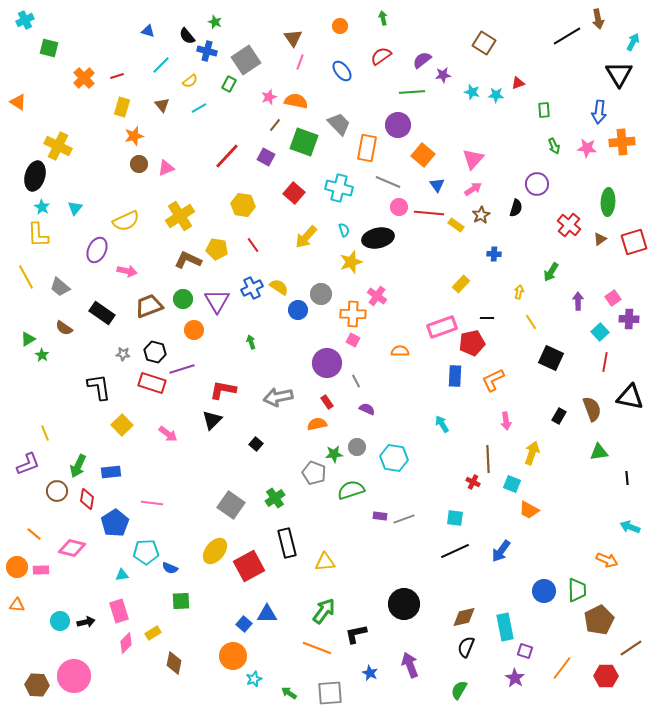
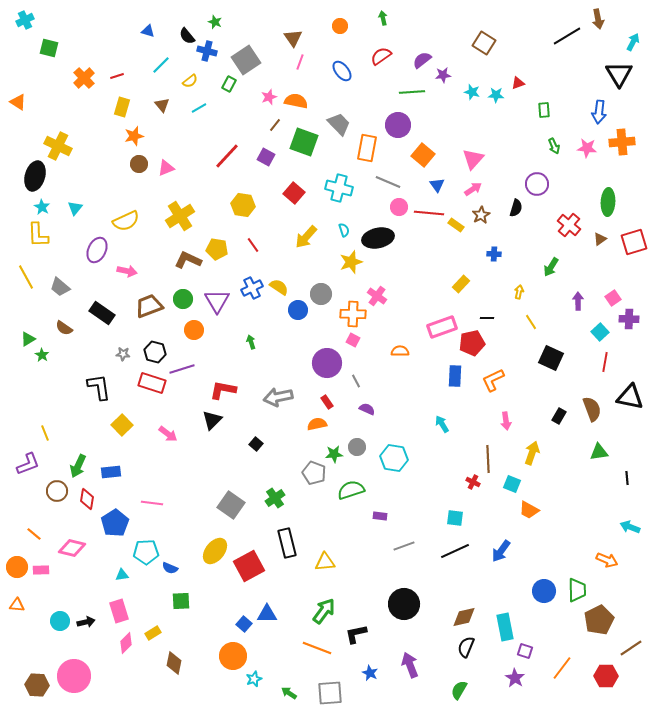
green arrow at (551, 272): moved 5 px up
gray line at (404, 519): moved 27 px down
